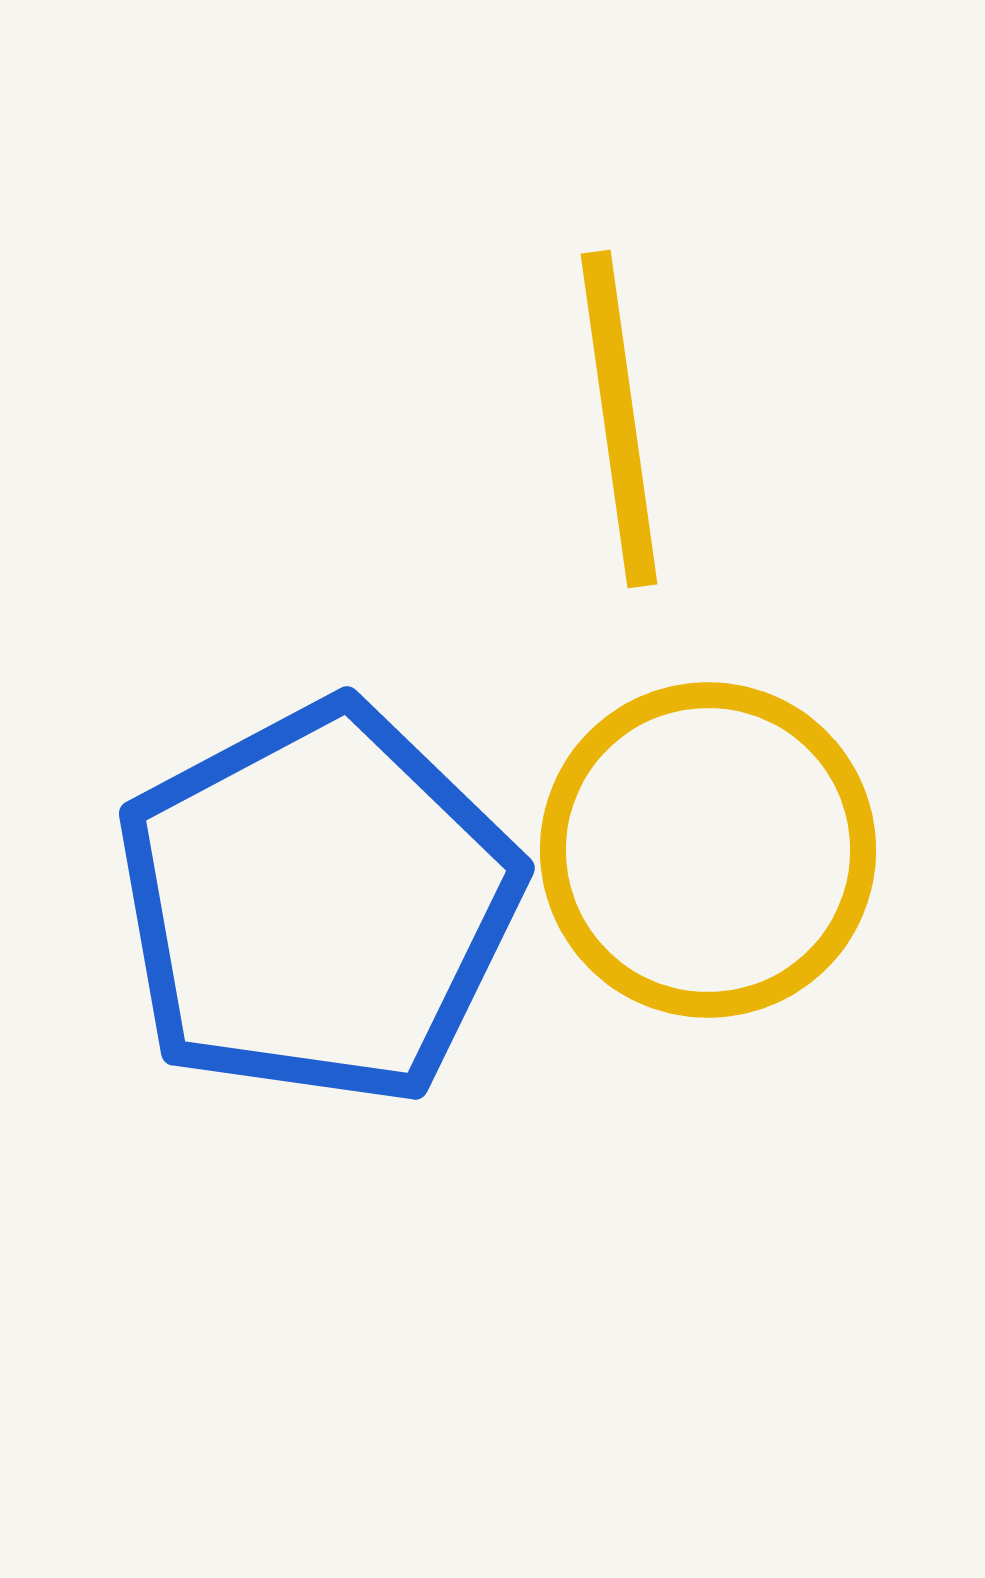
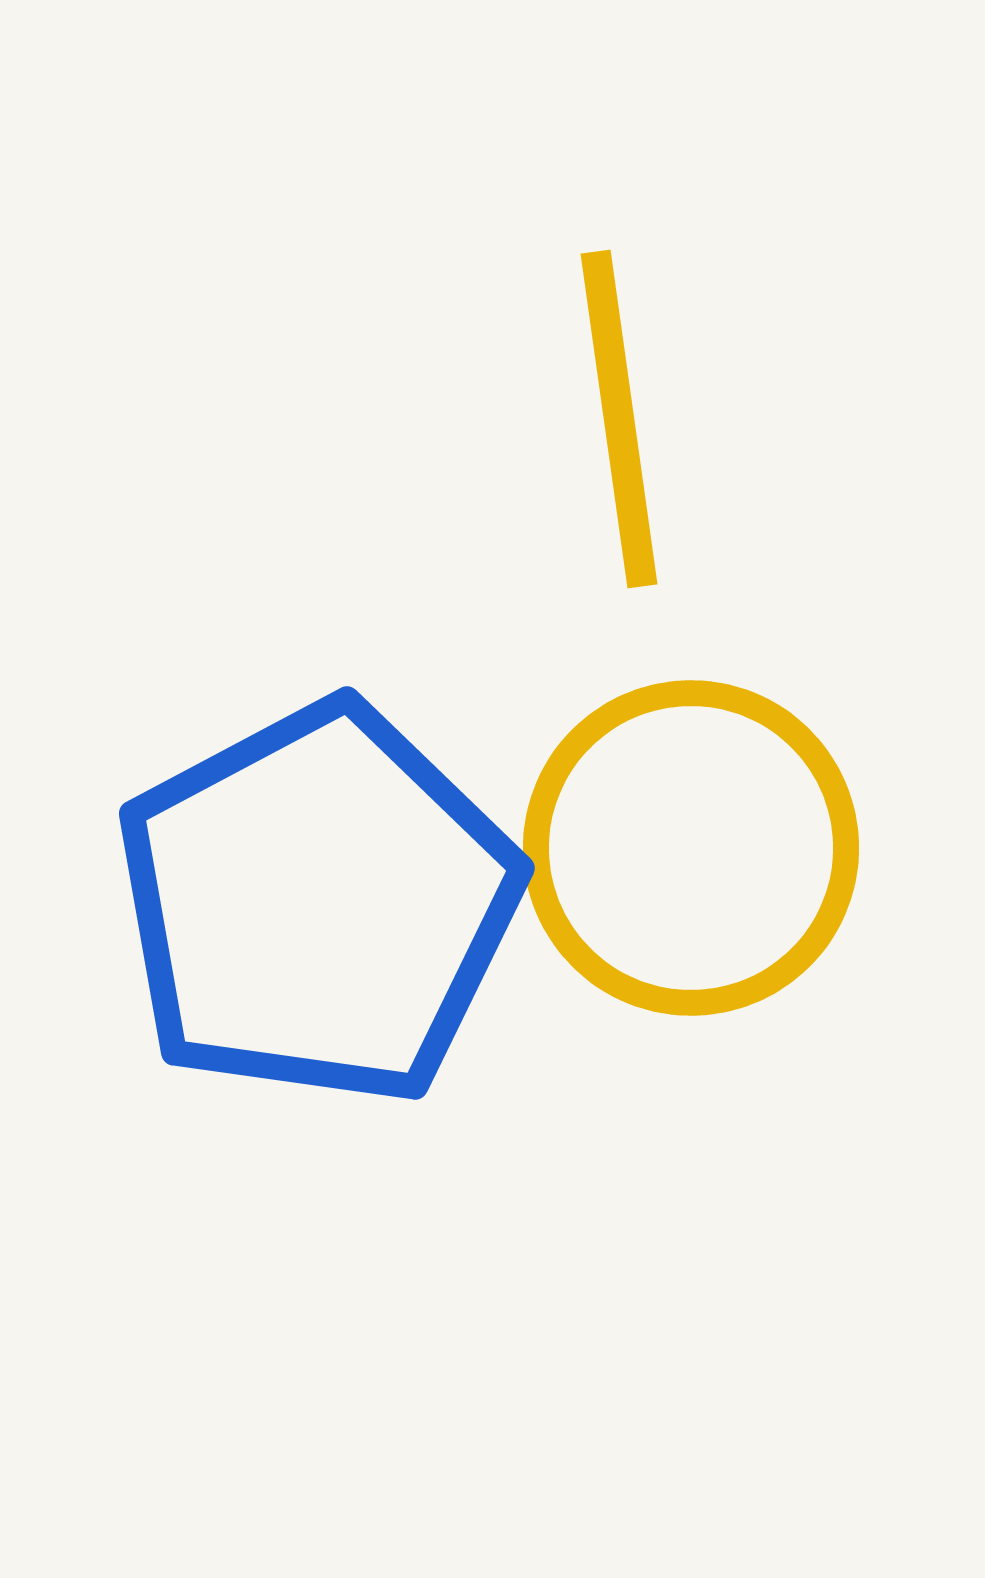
yellow circle: moved 17 px left, 2 px up
